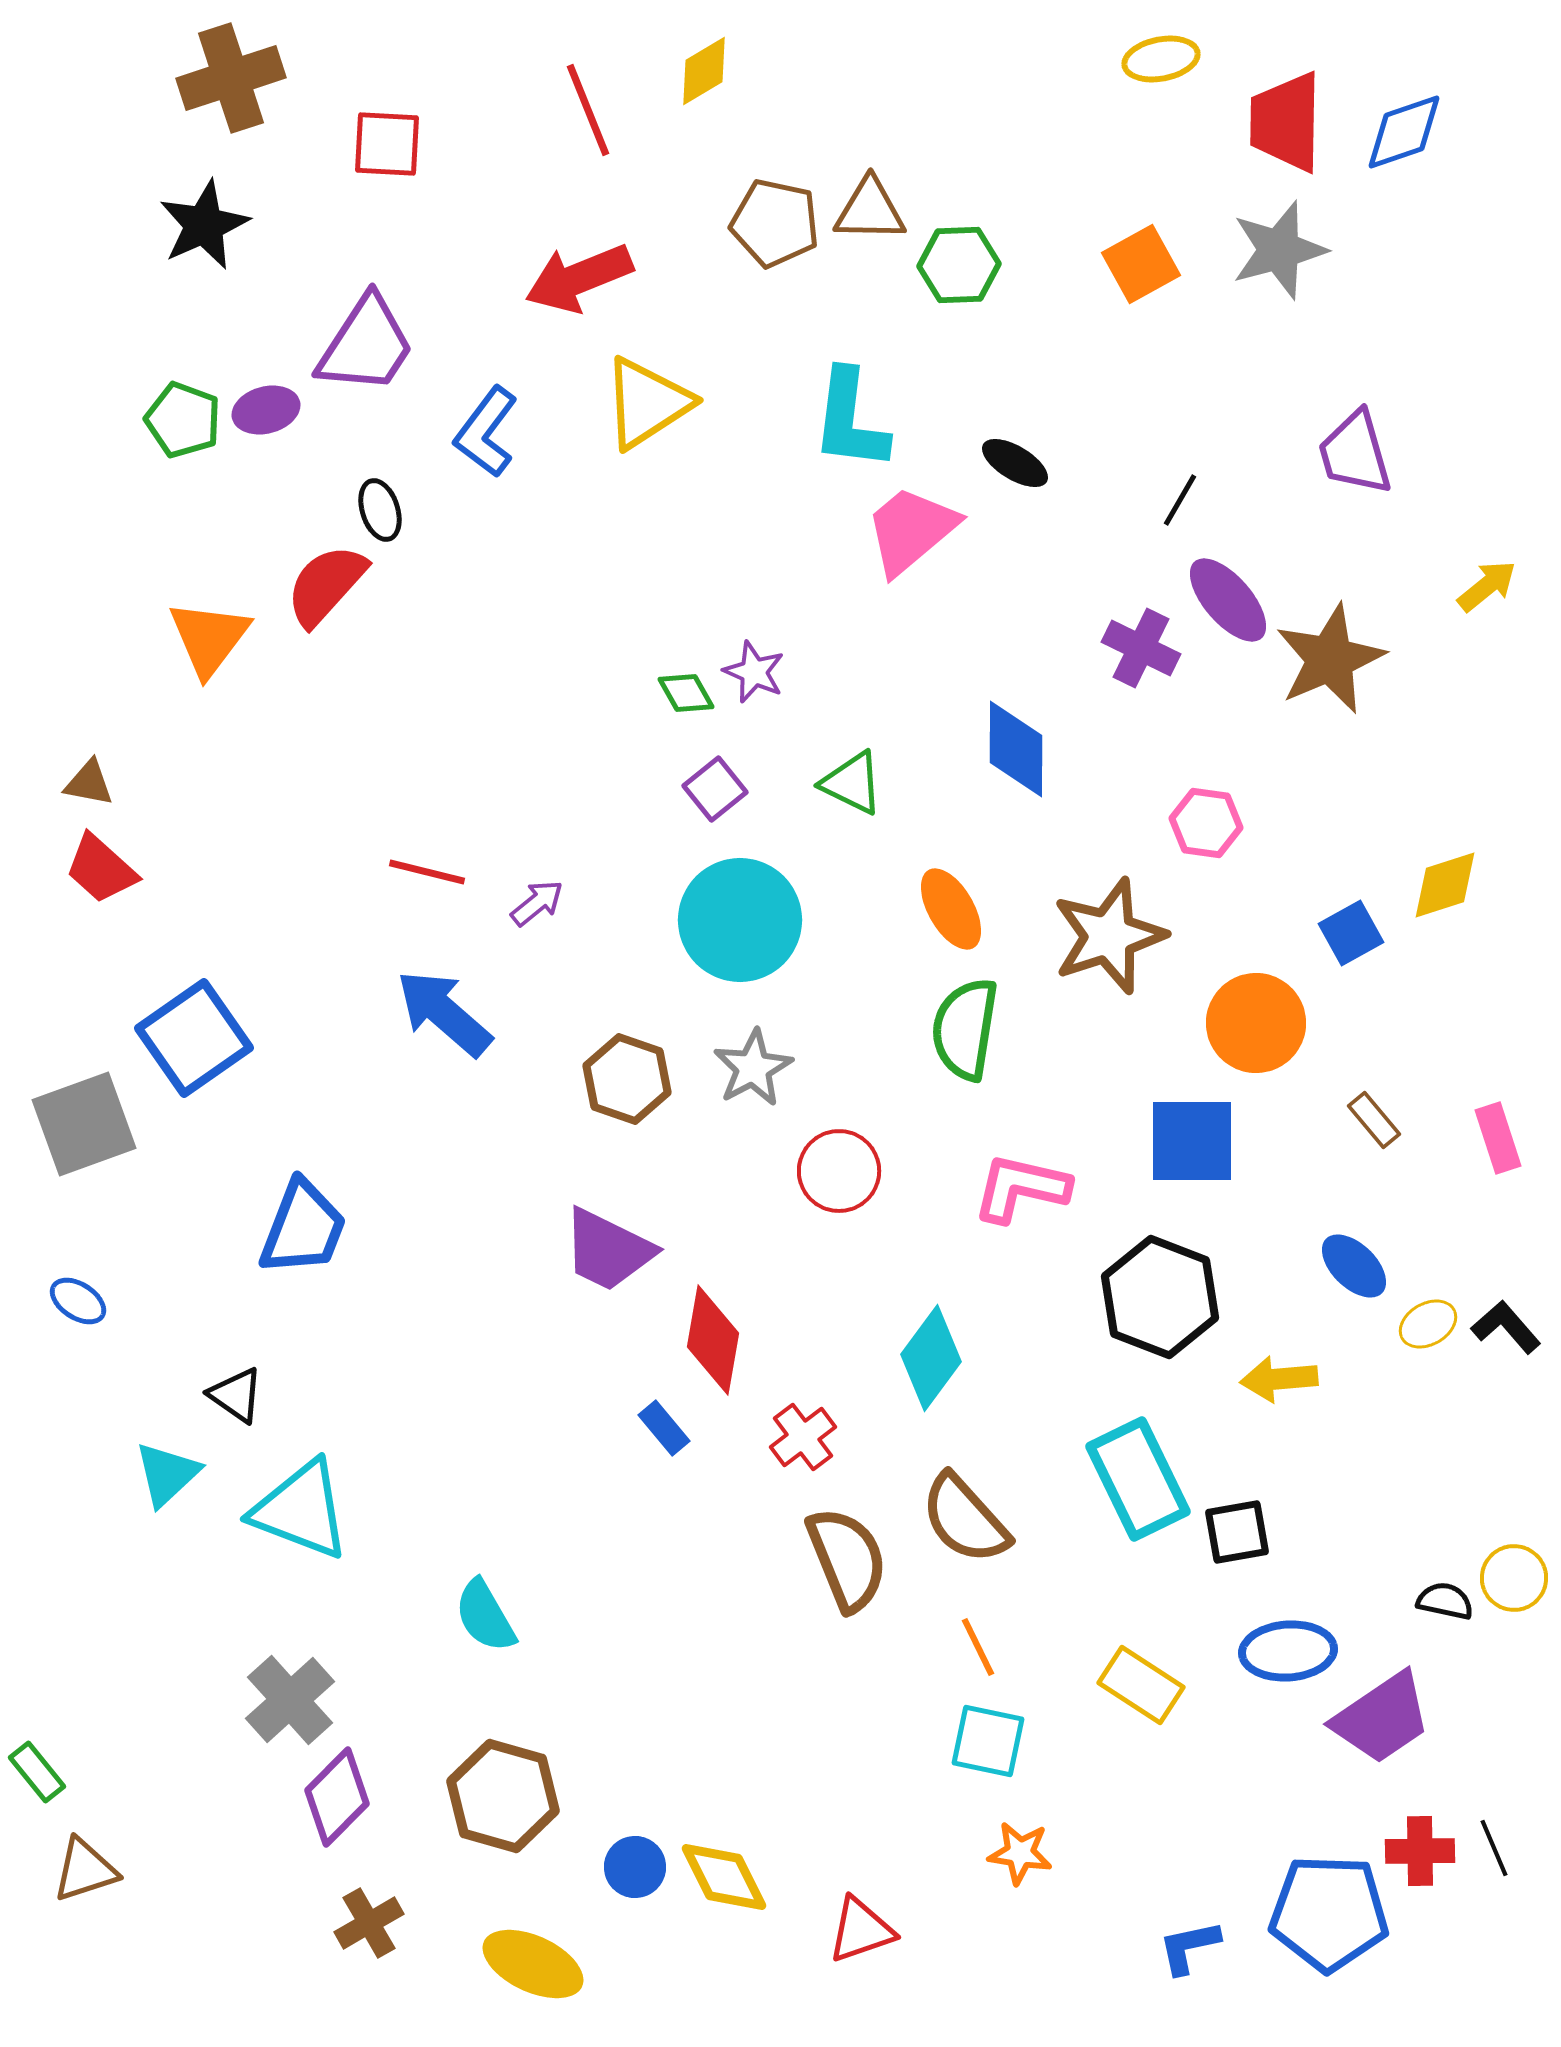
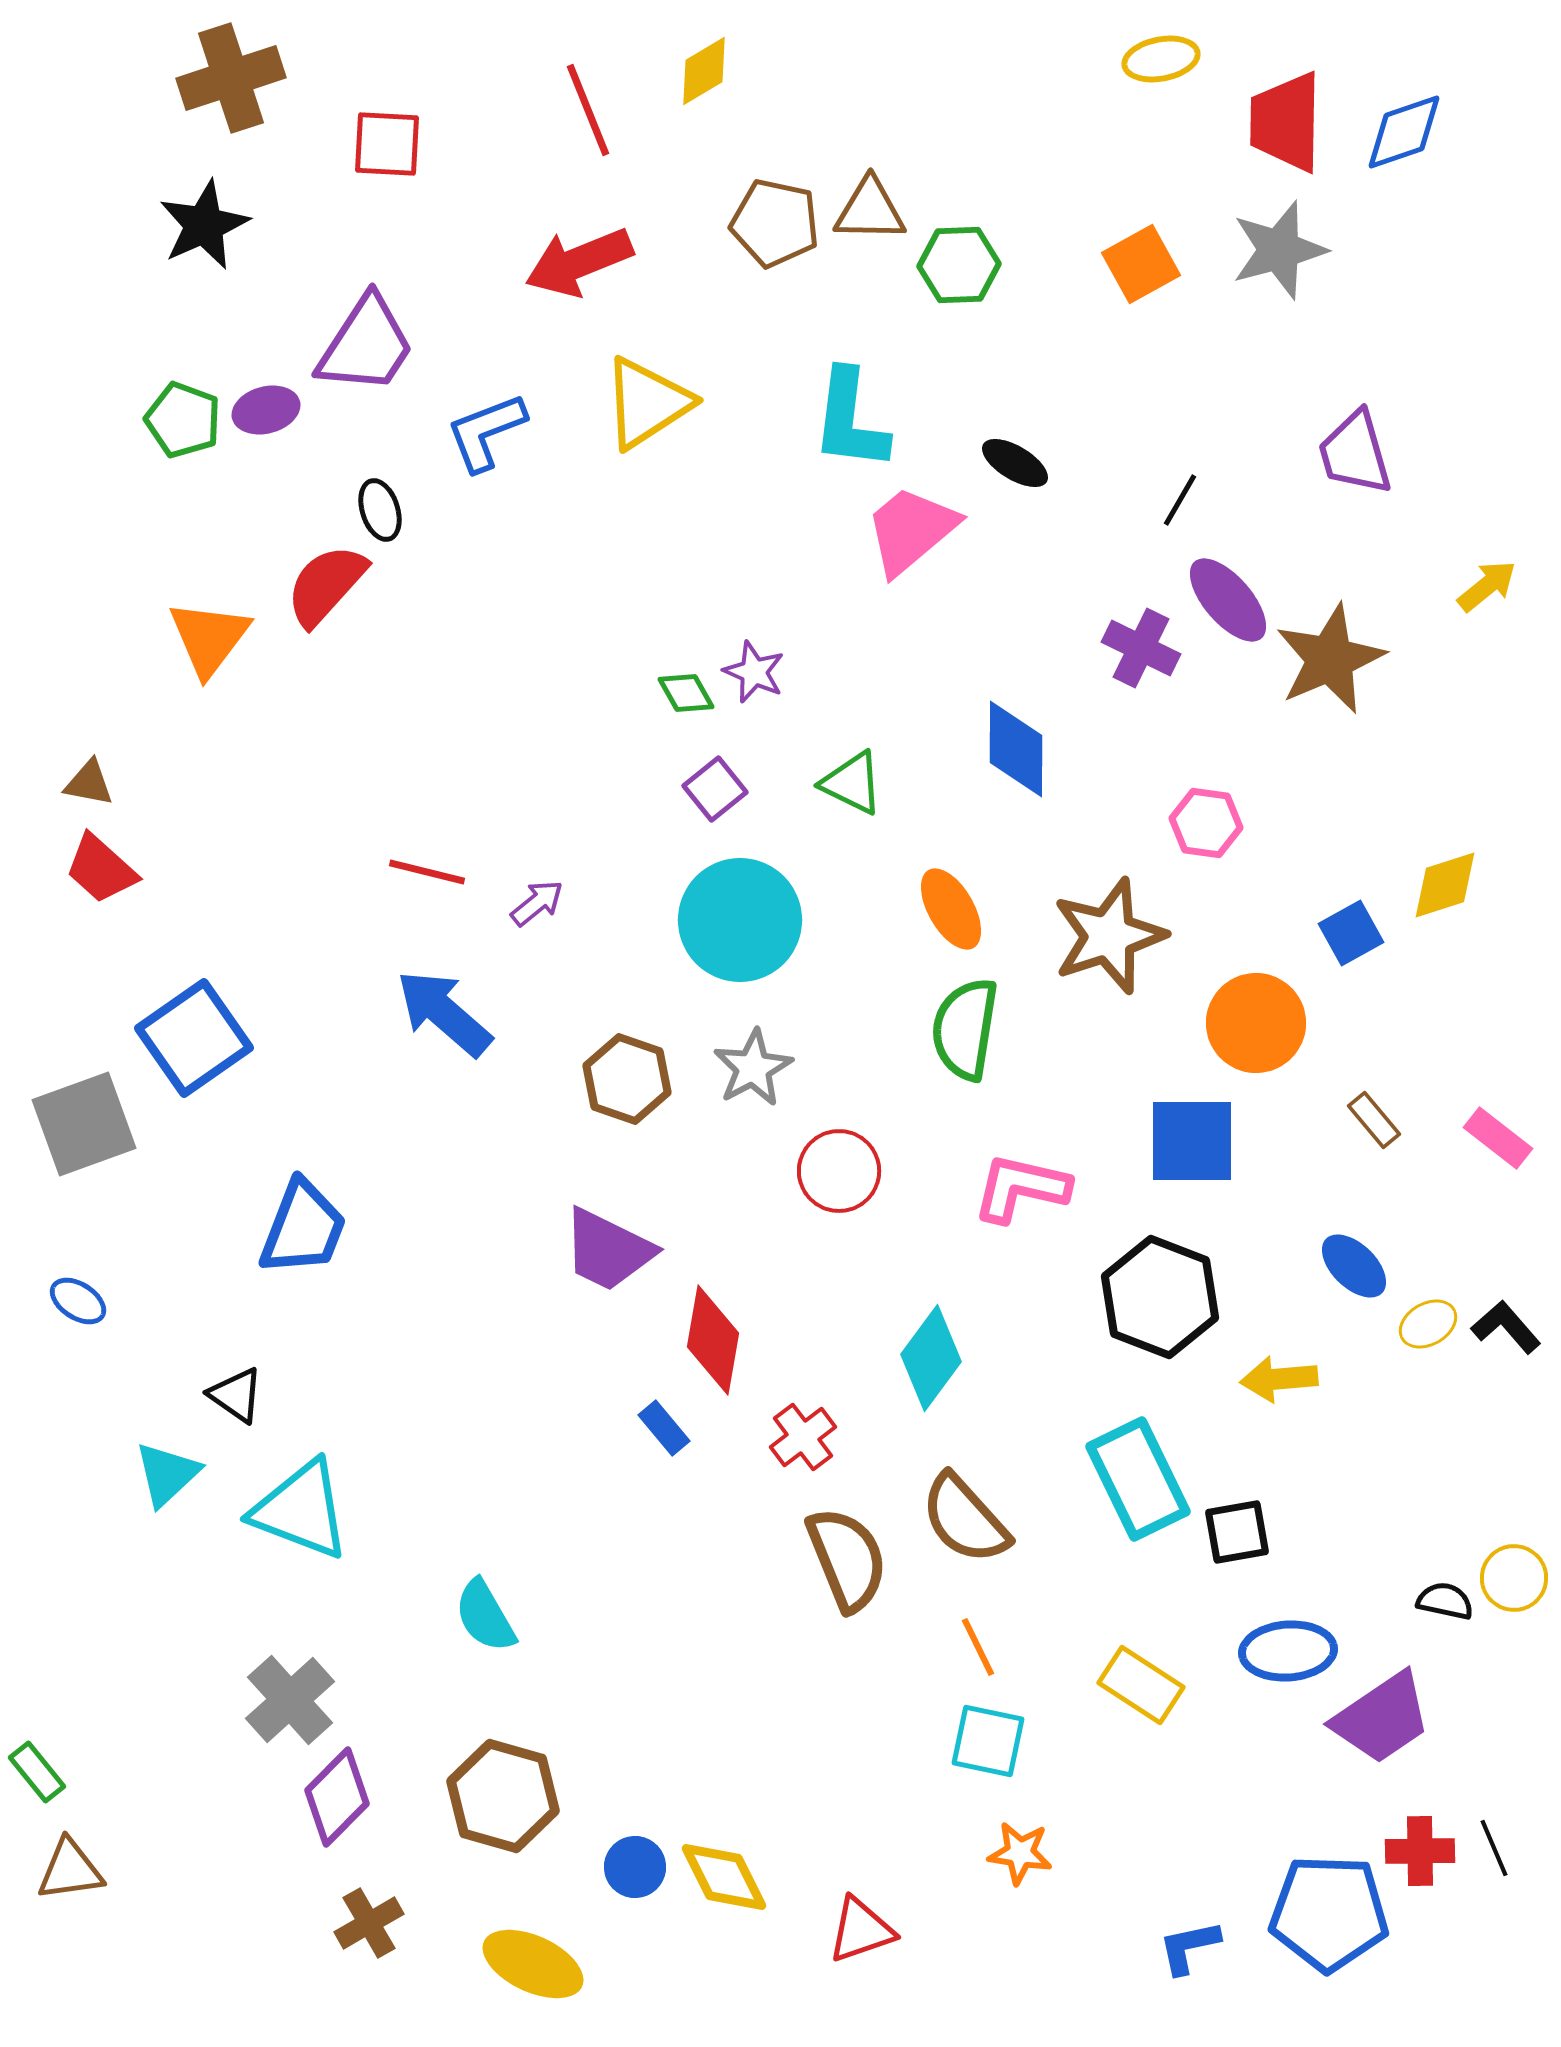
red arrow at (579, 278): moved 16 px up
blue L-shape at (486, 432): rotated 32 degrees clockwise
pink rectangle at (1498, 1138): rotated 34 degrees counterclockwise
brown triangle at (85, 1870): moved 15 px left; rotated 10 degrees clockwise
